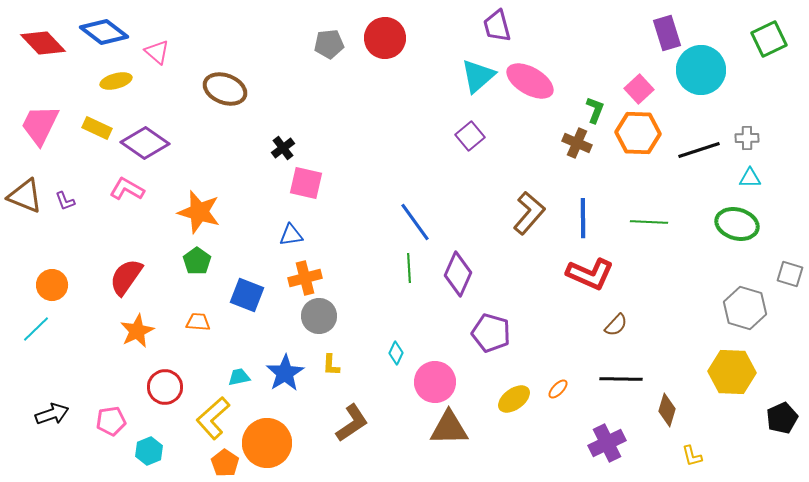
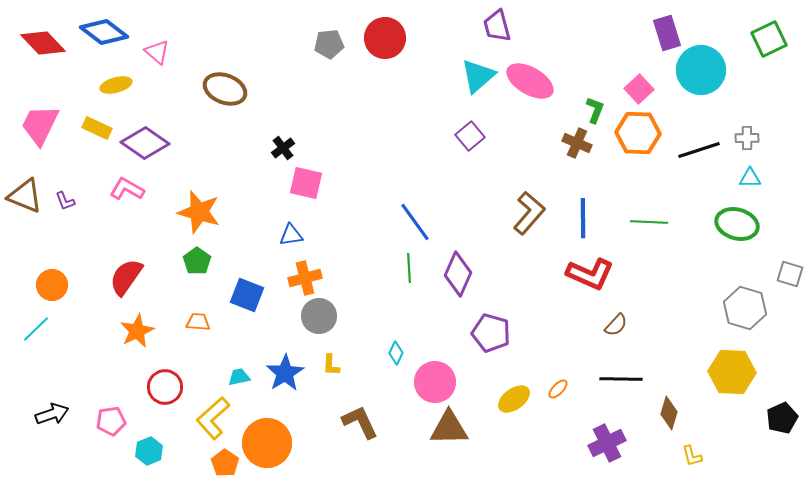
yellow ellipse at (116, 81): moved 4 px down
brown diamond at (667, 410): moved 2 px right, 3 px down
brown L-shape at (352, 423): moved 8 px right, 1 px up; rotated 81 degrees counterclockwise
